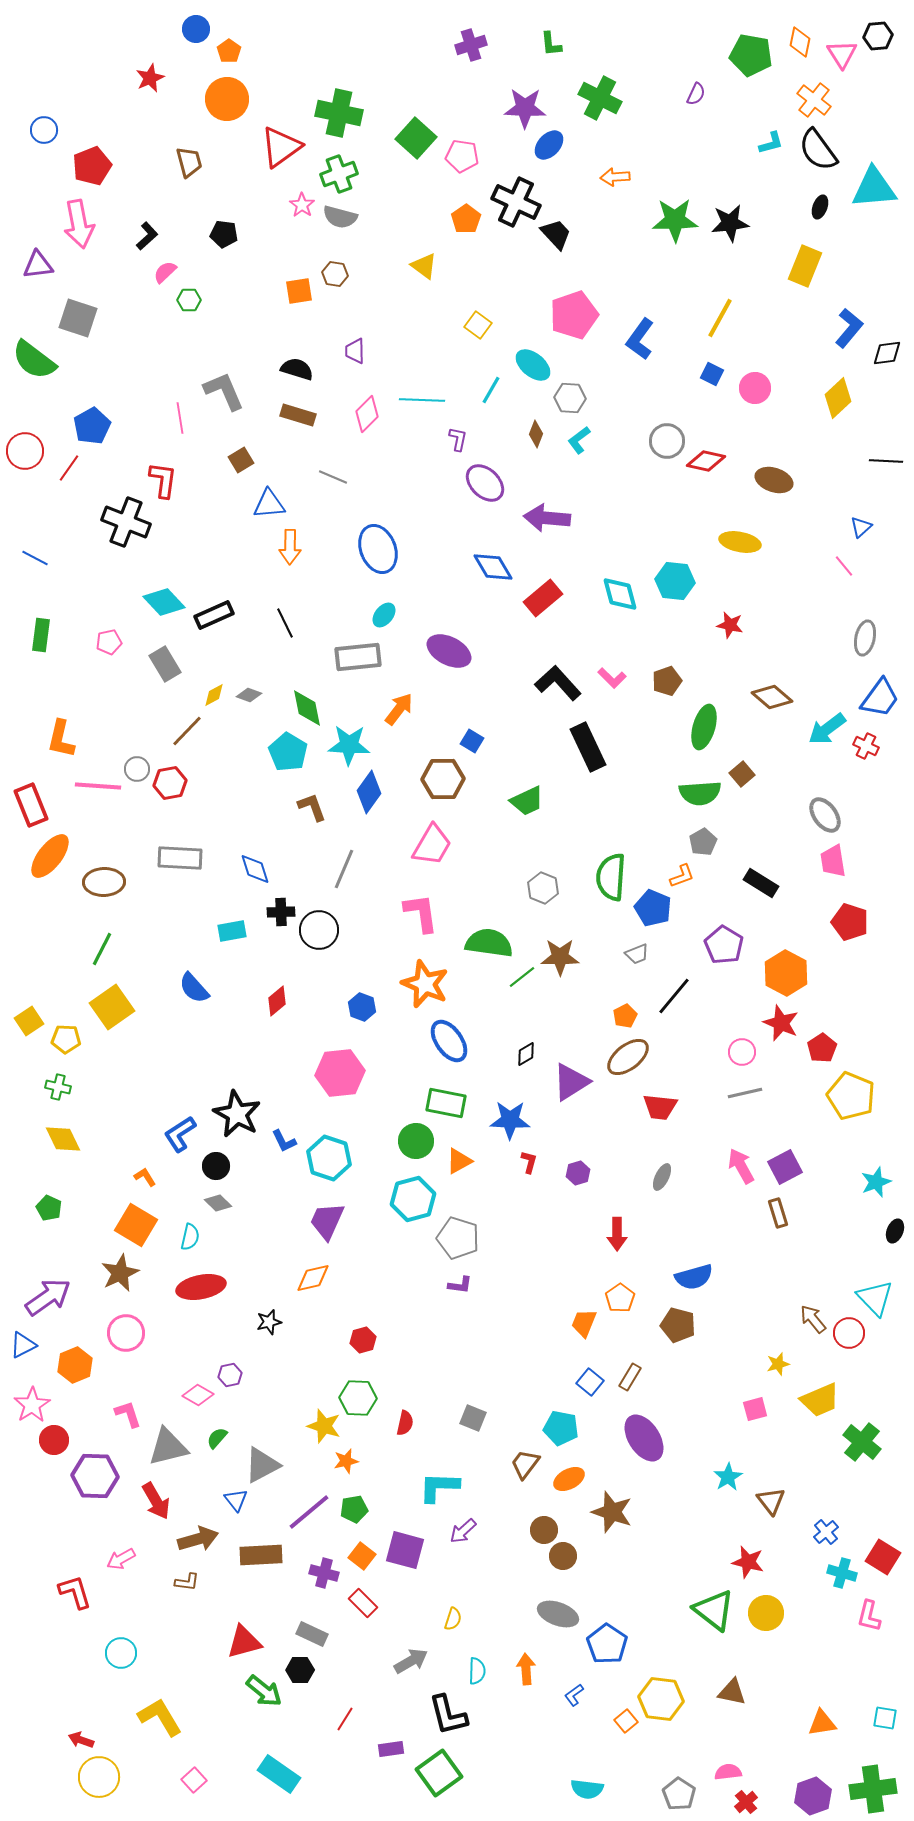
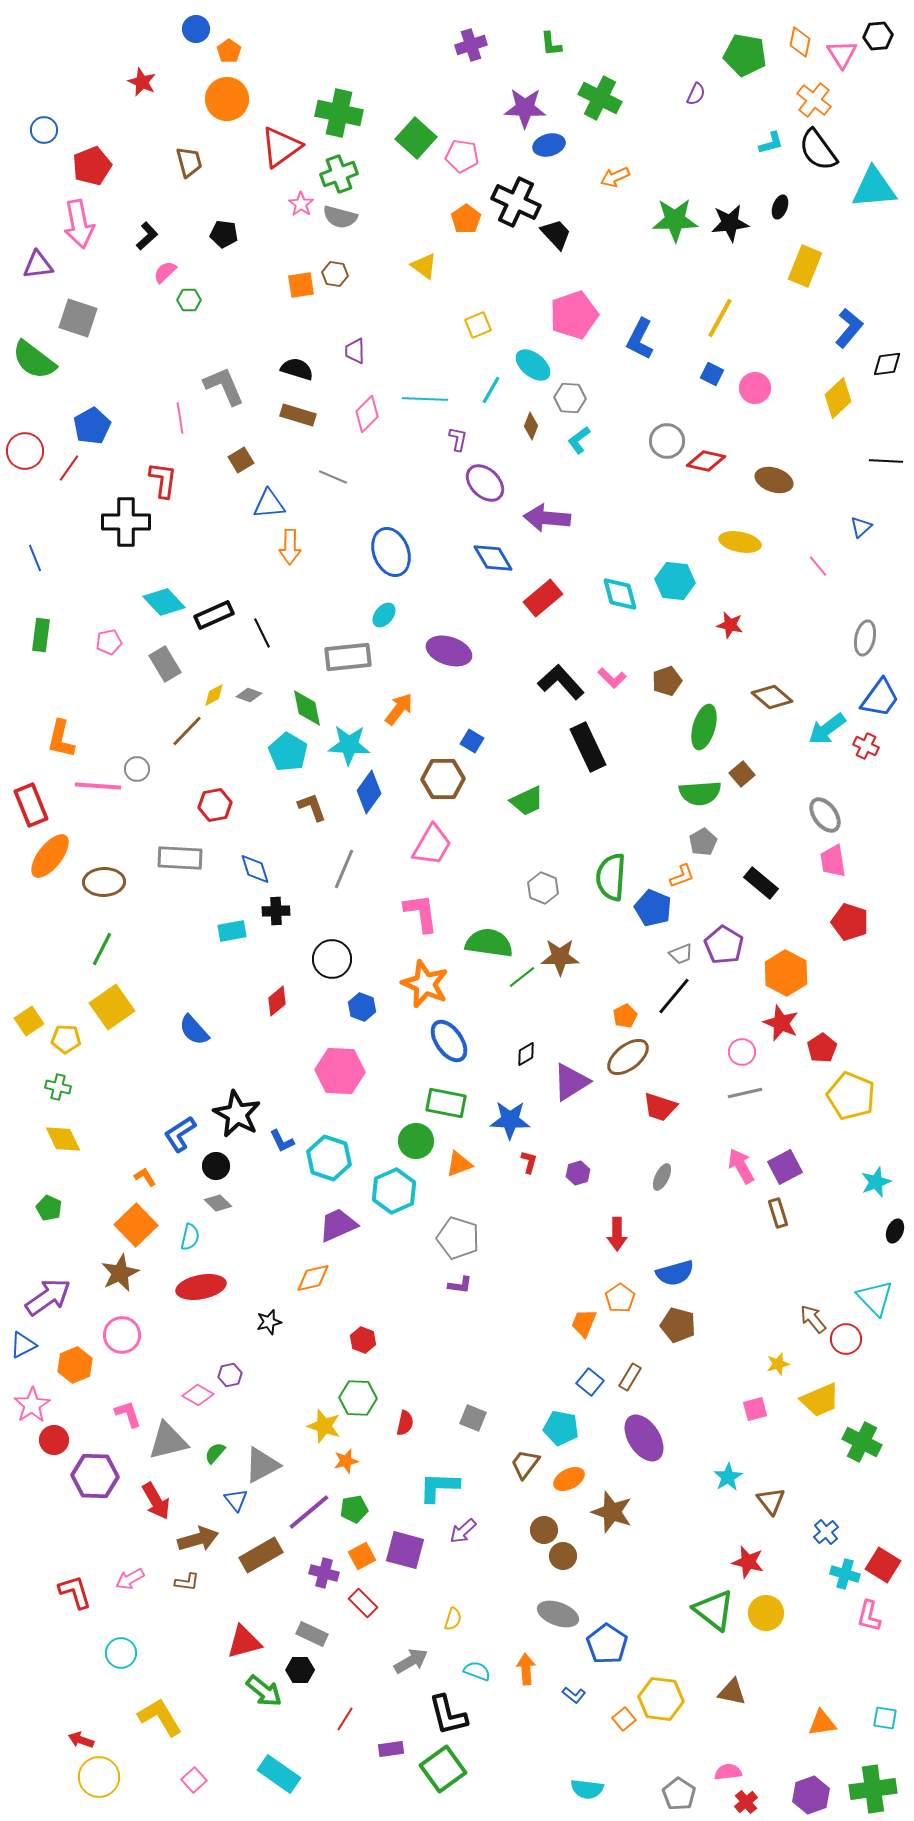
green pentagon at (751, 55): moved 6 px left
red star at (150, 78): moved 8 px left, 4 px down; rotated 24 degrees counterclockwise
blue ellipse at (549, 145): rotated 32 degrees clockwise
orange arrow at (615, 177): rotated 20 degrees counterclockwise
pink star at (302, 205): moved 1 px left, 1 px up
black ellipse at (820, 207): moved 40 px left
orange square at (299, 291): moved 2 px right, 6 px up
yellow square at (478, 325): rotated 32 degrees clockwise
blue L-shape at (640, 339): rotated 9 degrees counterclockwise
black diamond at (887, 353): moved 11 px down
gray L-shape at (224, 391): moved 5 px up
cyan line at (422, 400): moved 3 px right, 1 px up
brown diamond at (536, 434): moved 5 px left, 8 px up
black cross at (126, 522): rotated 21 degrees counterclockwise
blue ellipse at (378, 549): moved 13 px right, 3 px down
blue line at (35, 558): rotated 40 degrees clockwise
pink line at (844, 566): moved 26 px left
blue diamond at (493, 567): moved 9 px up
black line at (285, 623): moved 23 px left, 10 px down
purple ellipse at (449, 651): rotated 9 degrees counterclockwise
gray rectangle at (358, 657): moved 10 px left
black L-shape at (558, 683): moved 3 px right, 1 px up
red hexagon at (170, 783): moved 45 px right, 22 px down
black rectangle at (761, 883): rotated 8 degrees clockwise
black cross at (281, 912): moved 5 px left, 1 px up
black circle at (319, 930): moved 13 px right, 29 px down
gray trapezoid at (637, 954): moved 44 px right
blue semicircle at (194, 988): moved 42 px down
pink hexagon at (340, 1073): moved 2 px up; rotated 9 degrees clockwise
red trapezoid at (660, 1107): rotated 12 degrees clockwise
blue L-shape at (284, 1141): moved 2 px left
orange triangle at (459, 1161): moved 3 px down; rotated 8 degrees clockwise
cyan hexagon at (413, 1199): moved 19 px left, 8 px up; rotated 9 degrees counterclockwise
purple trapezoid at (327, 1221): moved 11 px right, 4 px down; rotated 42 degrees clockwise
orange square at (136, 1225): rotated 15 degrees clockwise
blue semicircle at (694, 1277): moved 19 px left, 4 px up
pink circle at (126, 1333): moved 4 px left, 2 px down
red circle at (849, 1333): moved 3 px left, 6 px down
red hexagon at (363, 1340): rotated 25 degrees counterclockwise
green semicircle at (217, 1438): moved 2 px left, 15 px down
green cross at (862, 1442): rotated 12 degrees counterclockwise
gray triangle at (168, 1447): moved 6 px up
brown rectangle at (261, 1555): rotated 27 degrees counterclockwise
orange square at (362, 1556): rotated 24 degrees clockwise
red square at (883, 1557): moved 8 px down
pink arrow at (121, 1559): moved 9 px right, 20 px down
cyan cross at (842, 1573): moved 3 px right, 1 px down
cyan semicircle at (477, 1671): rotated 72 degrees counterclockwise
blue L-shape at (574, 1695): rotated 105 degrees counterclockwise
orange square at (626, 1721): moved 2 px left, 2 px up
green square at (439, 1773): moved 4 px right, 4 px up
purple hexagon at (813, 1796): moved 2 px left, 1 px up
